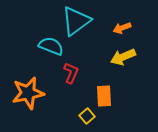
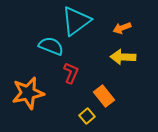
yellow arrow: rotated 25 degrees clockwise
orange rectangle: rotated 35 degrees counterclockwise
